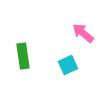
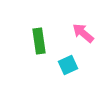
green rectangle: moved 16 px right, 15 px up
